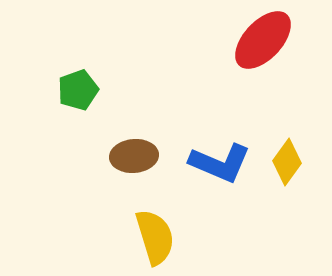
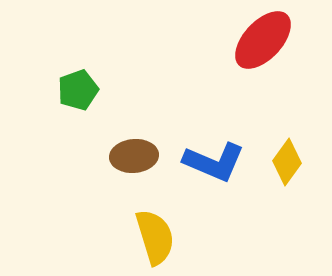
blue L-shape: moved 6 px left, 1 px up
